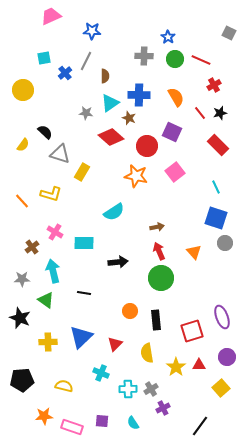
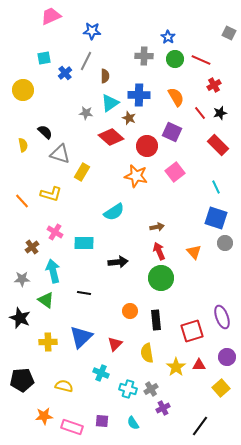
yellow semicircle at (23, 145): rotated 48 degrees counterclockwise
cyan cross at (128, 389): rotated 18 degrees clockwise
